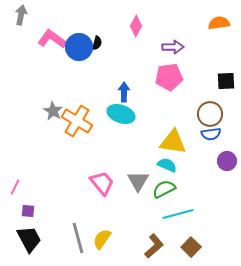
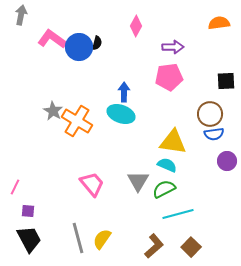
blue semicircle: moved 3 px right
pink trapezoid: moved 10 px left, 1 px down
